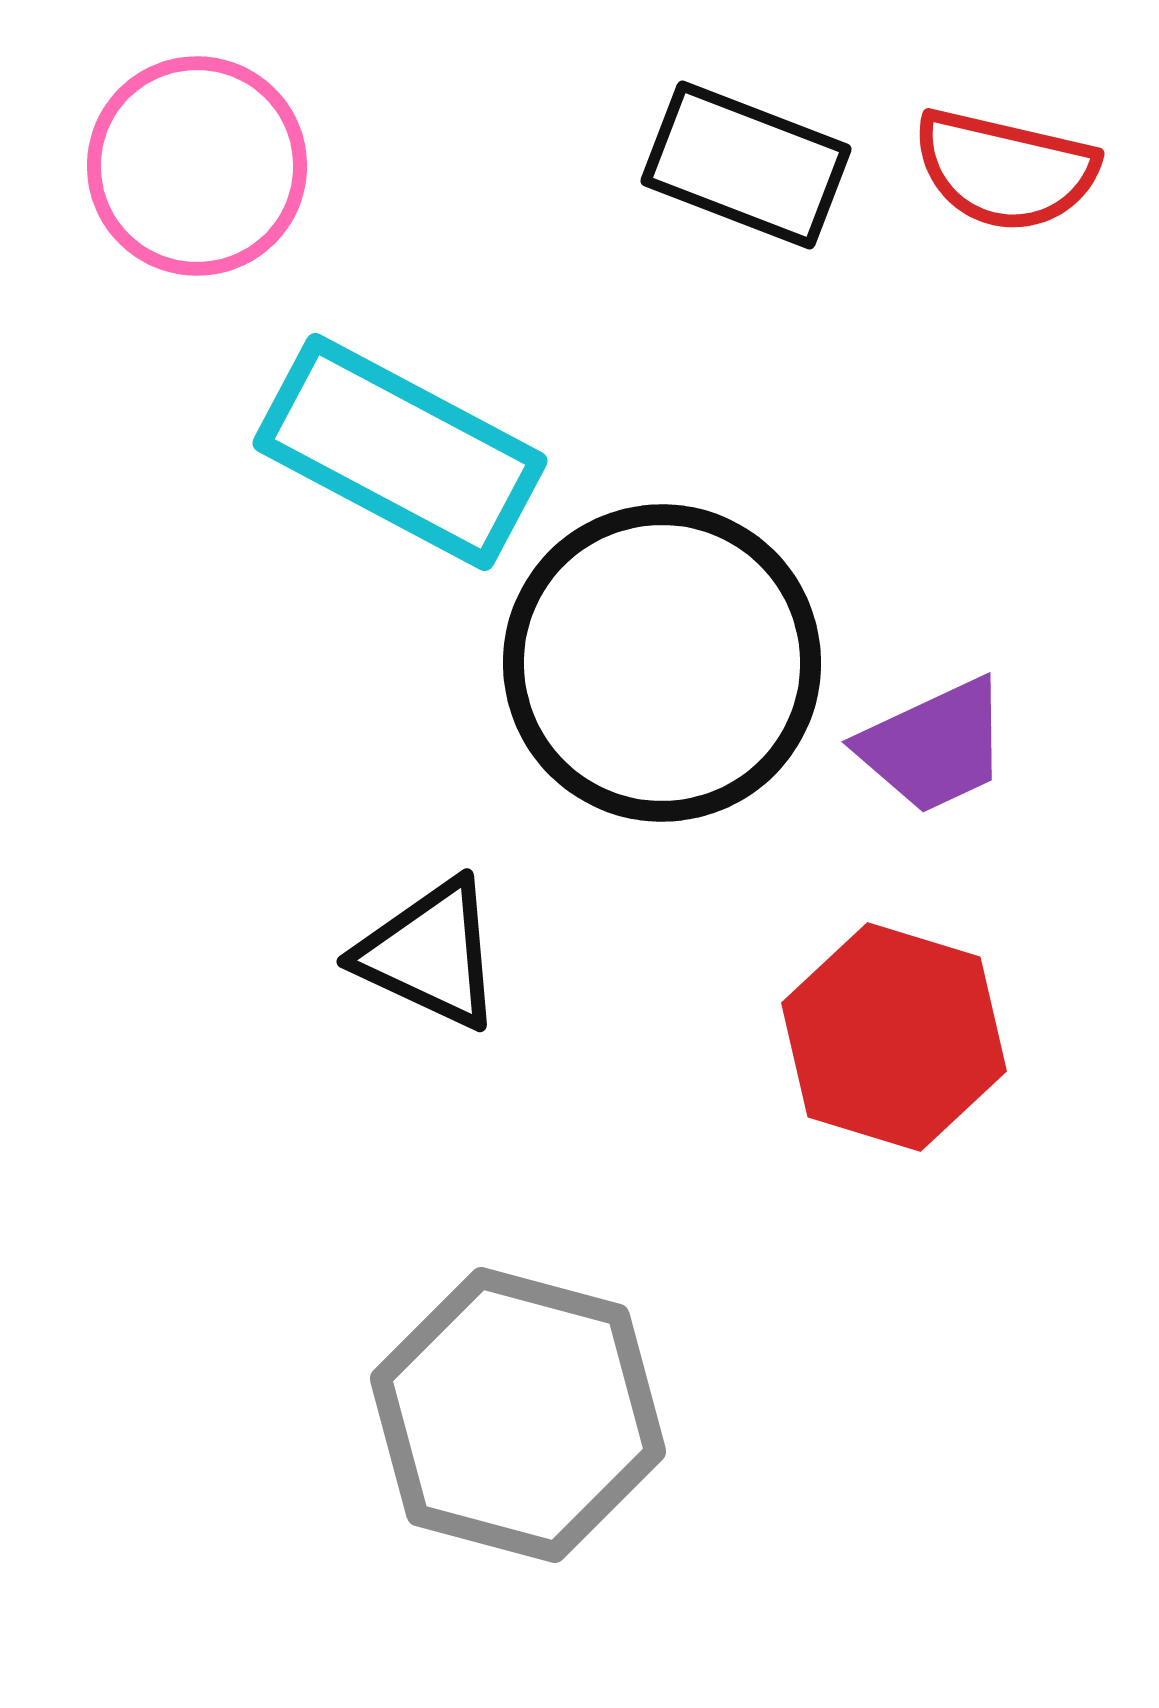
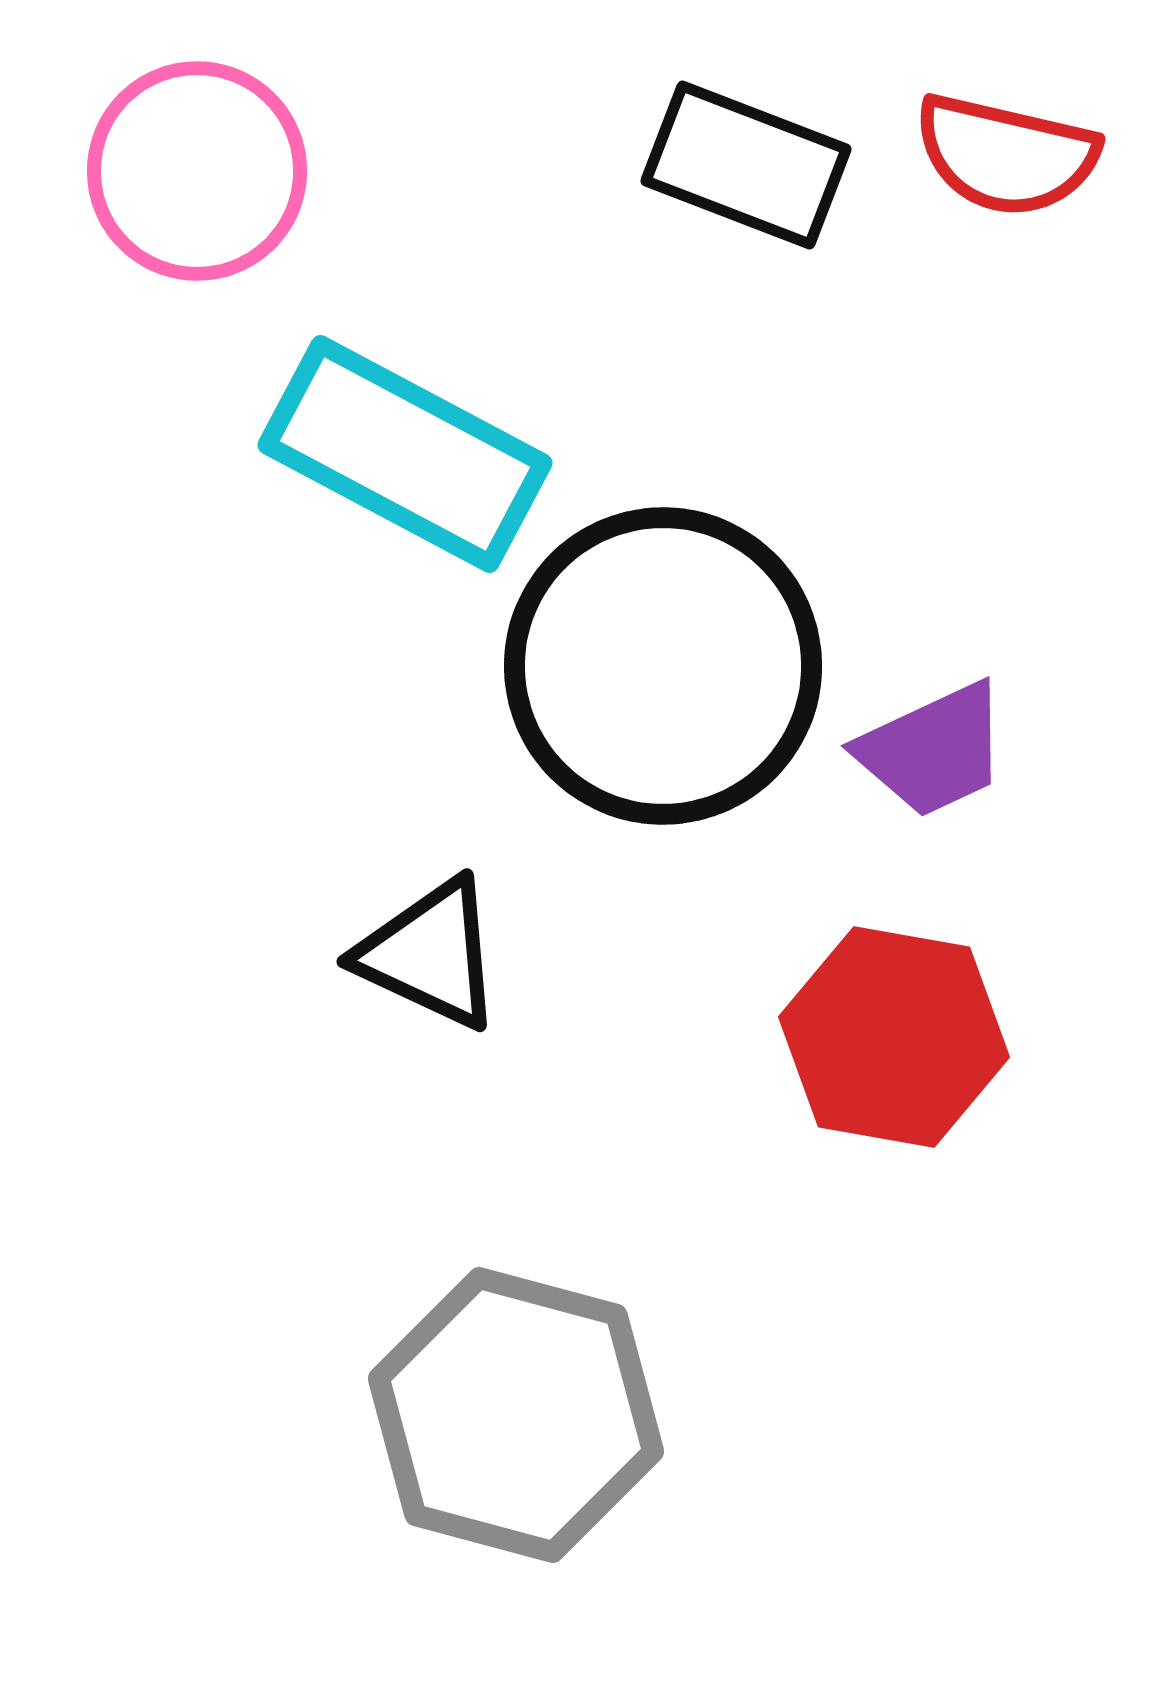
pink circle: moved 5 px down
red semicircle: moved 1 px right, 15 px up
cyan rectangle: moved 5 px right, 2 px down
black circle: moved 1 px right, 3 px down
purple trapezoid: moved 1 px left, 4 px down
red hexagon: rotated 7 degrees counterclockwise
gray hexagon: moved 2 px left
